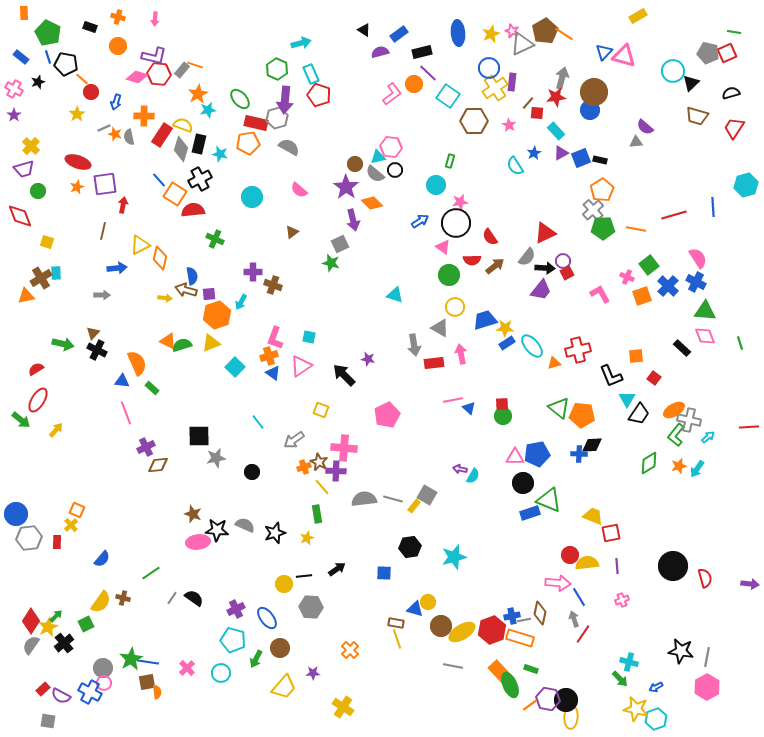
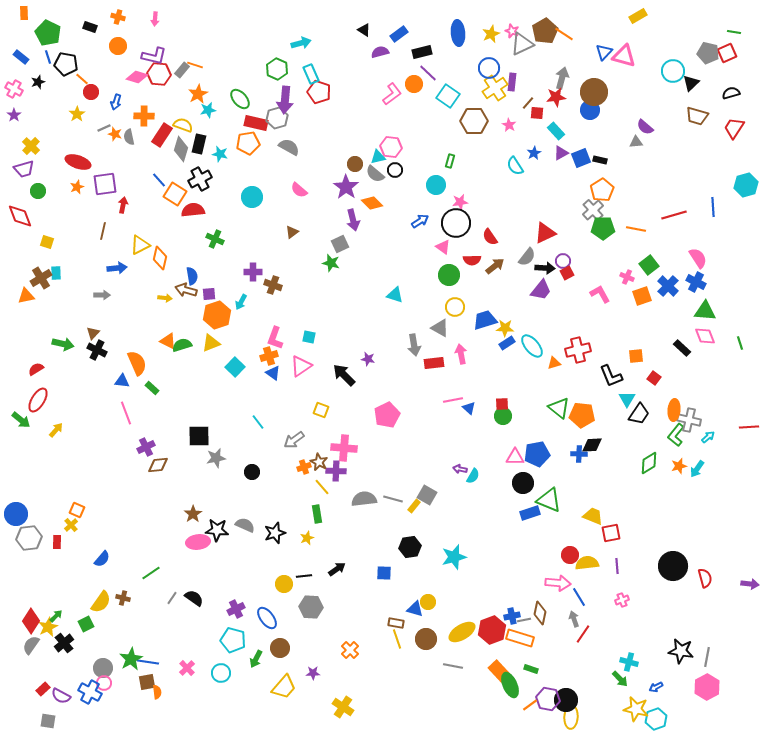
red pentagon at (319, 95): moved 3 px up
orange ellipse at (674, 410): rotated 55 degrees counterclockwise
brown star at (193, 514): rotated 18 degrees clockwise
brown circle at (441, 626): moved 15 px left, 13 px down
